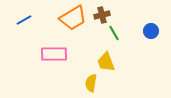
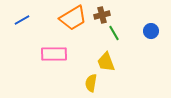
blue line: moved 2 px left
